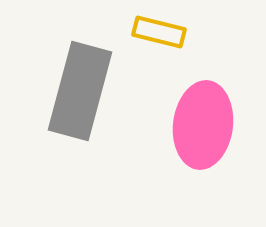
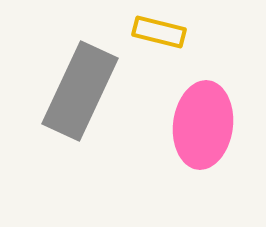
gray rectangle: rotated 10 degrees clockwise
